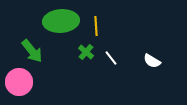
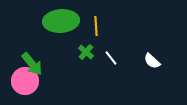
green arrow: moved 13 px down
white semicircle: rotated 12 degrees clockwise
pink circle: moved 6 px right, 1 px up
